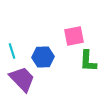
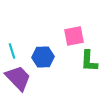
green L-shape: moved 1 px right
purple trapezoid: moved 4 px left, 1 px up
